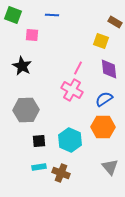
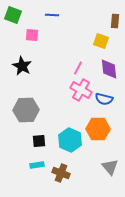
brown rectangle: moved 1 px up; rotated 64 degrees clockwise
pink cross: moved 9 px right
blue semicircle: rotated 132 degrees counterclockwise
orange hexagon: moved 5 px left, 2 px down
cyan rectangle: moved 2 px left, 2 px up
